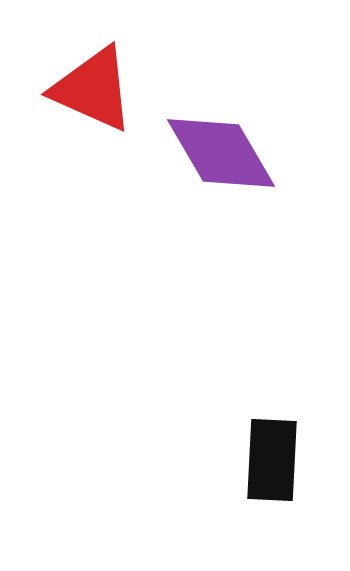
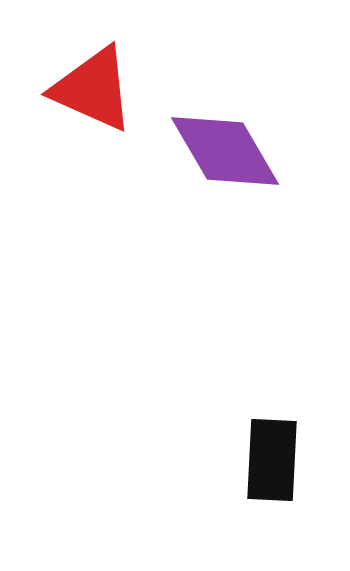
purple diamond: moved 4 px right, 2 px up
